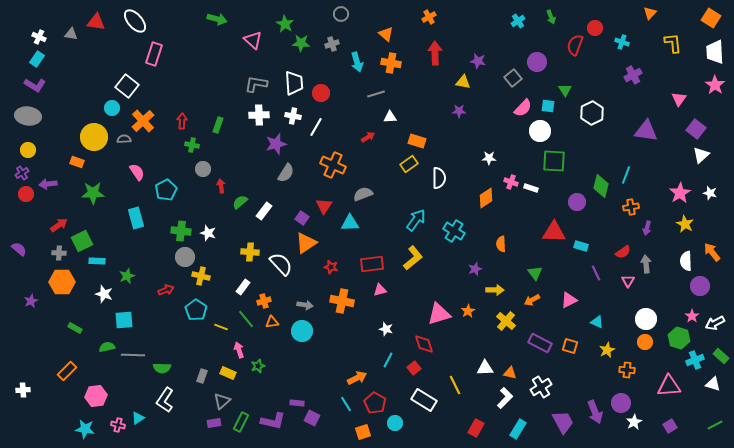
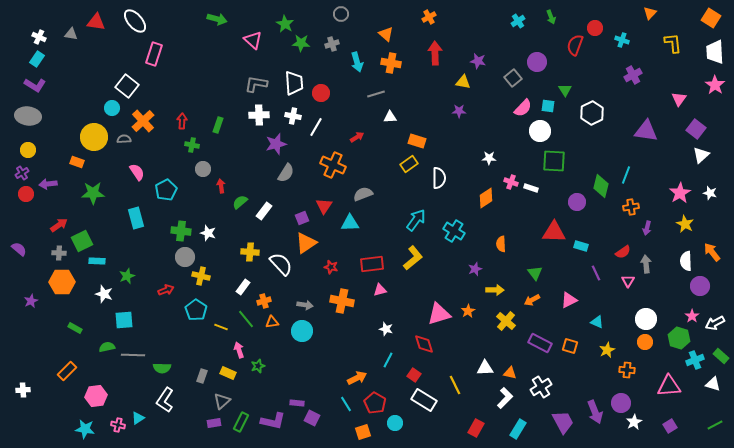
cyan cross at (622, 42): moved 2 px up
red arrow at (368, 137): moved 11 px left
purple square at (302, 218): rotated 32 degrees clockwise
red square at (414, 368): moved 7 px down; rotated 16 degrees counterclockwise
